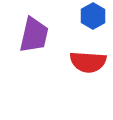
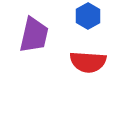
blue hexagon: moved 5 px left
